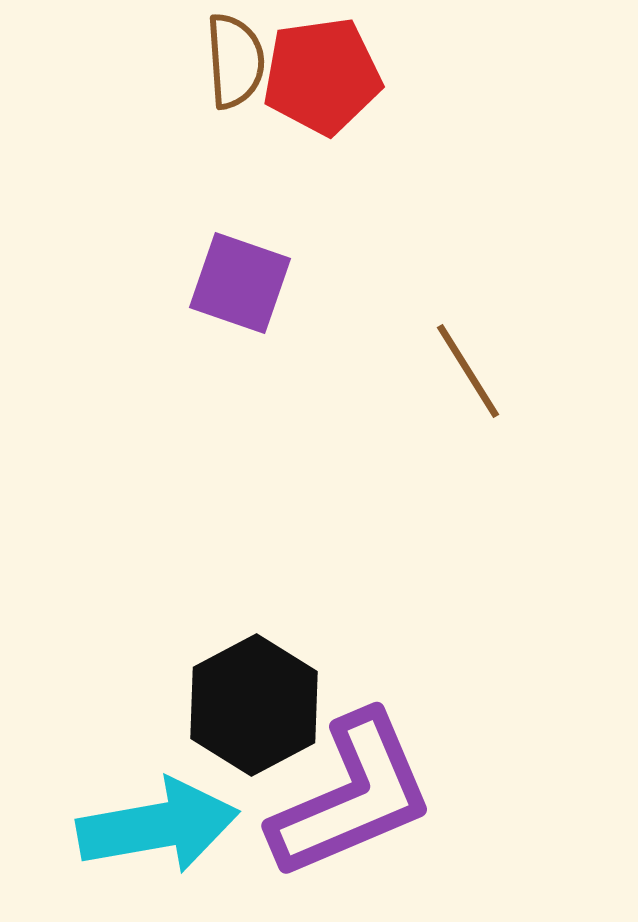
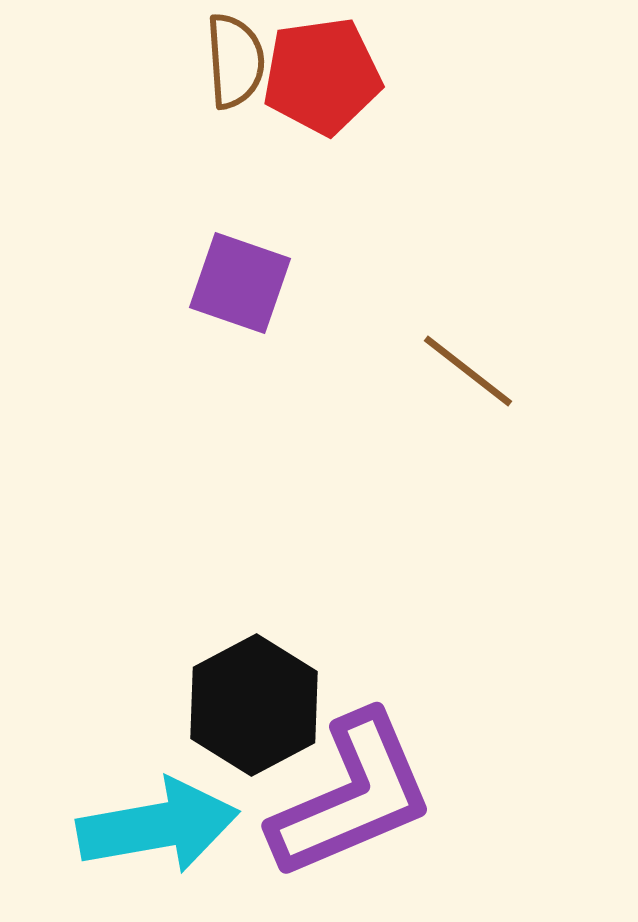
brown line: rotated 20 degrees counterclockwise
